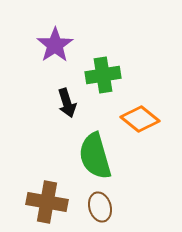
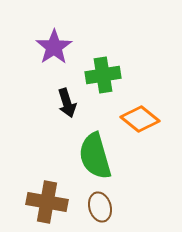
purple star: moved 1 px left, 2 px down
